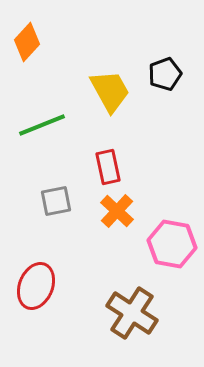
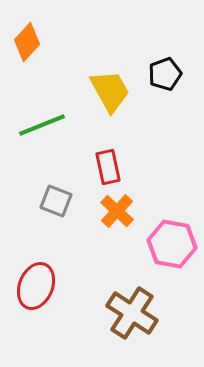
gray square: rotated 32 degrees clockwise
